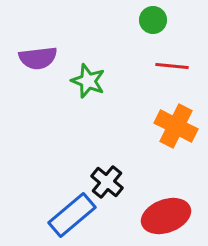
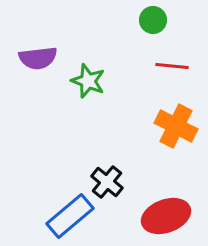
blue rectangle: moved 2 px left, 1 px down
